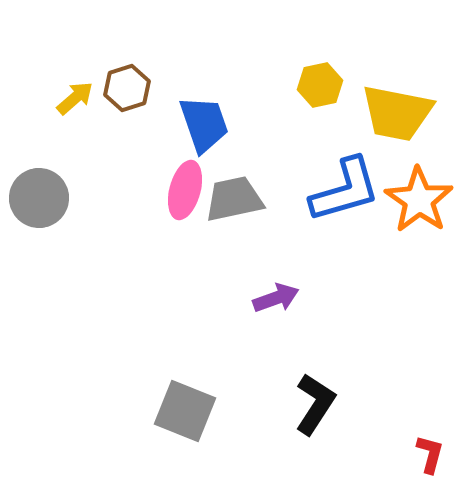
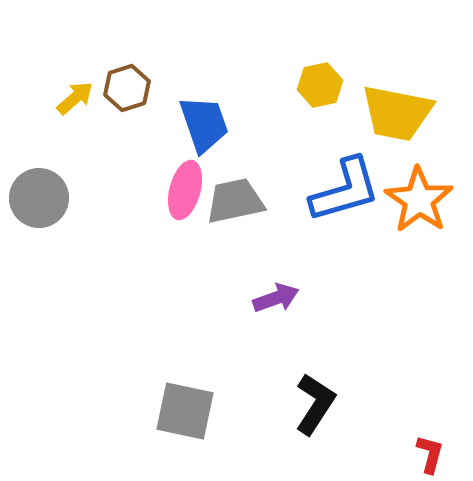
gray trapezoid: moved 1 px right, 2 px down
gray square: rotated 10 degrees counterclockwise
